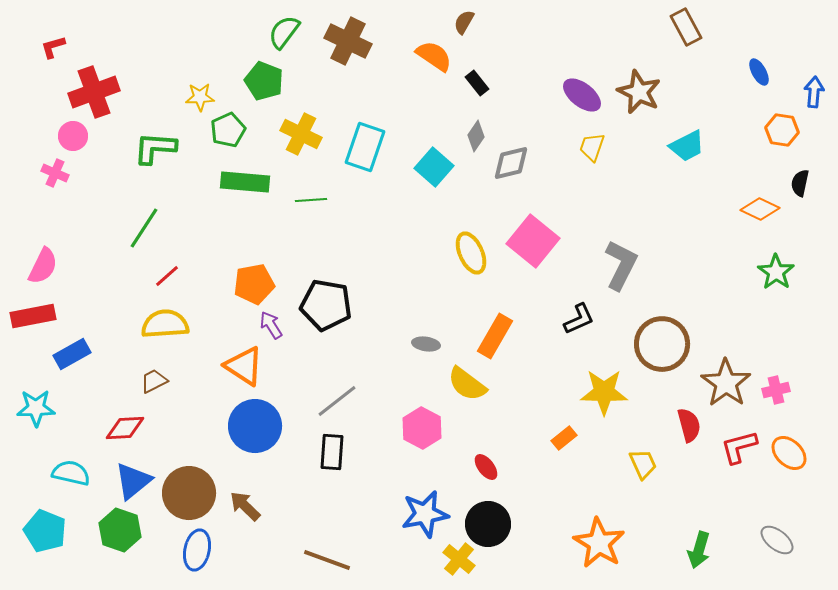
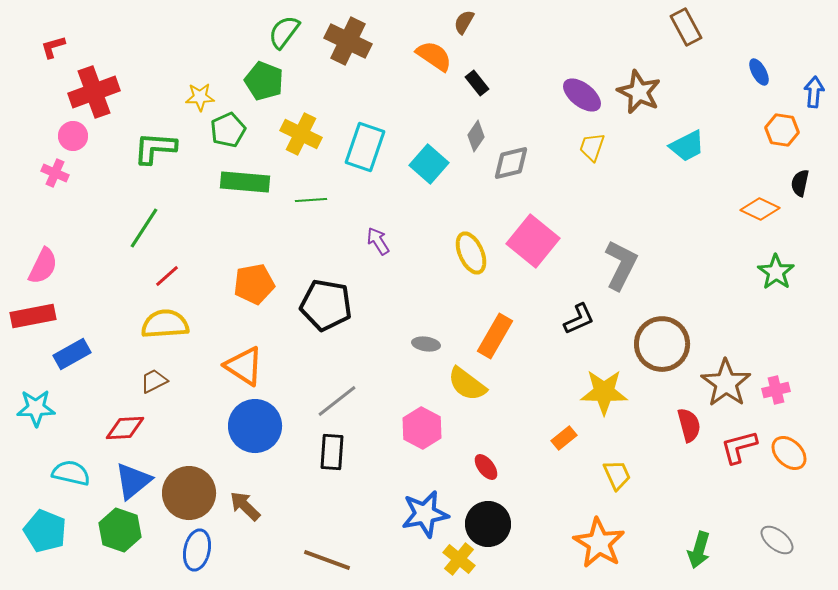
cyan square at (434, 167): moved 5 px left, 3 px up
purple arrow at (271, 325): moved 107 px right, 84 px up
yellow trapezoid at (643, 464): moved 26 px left, 11 px down
